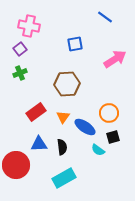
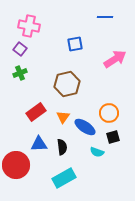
blue line: rotated 35 degrees counterclockwise
purple square: rotated 16 degrees counterclockwise
brown hexagon: rotated 10 degrees counterclockwise
cyan semicircle: moved 1 px left, 2 px down; rotated 16 degrees counterclockwise
